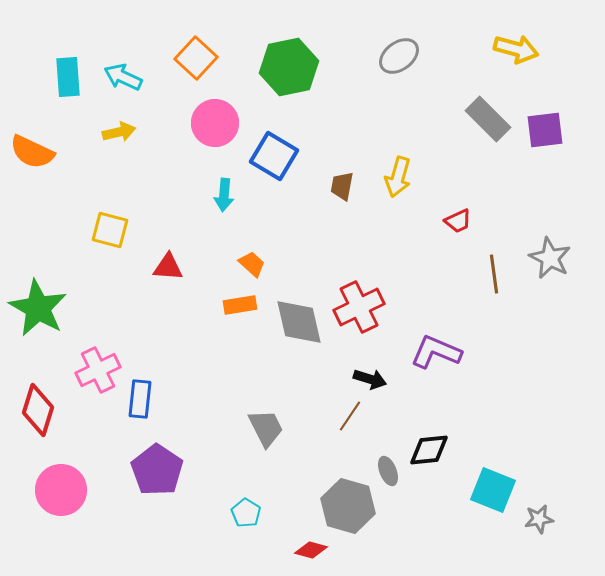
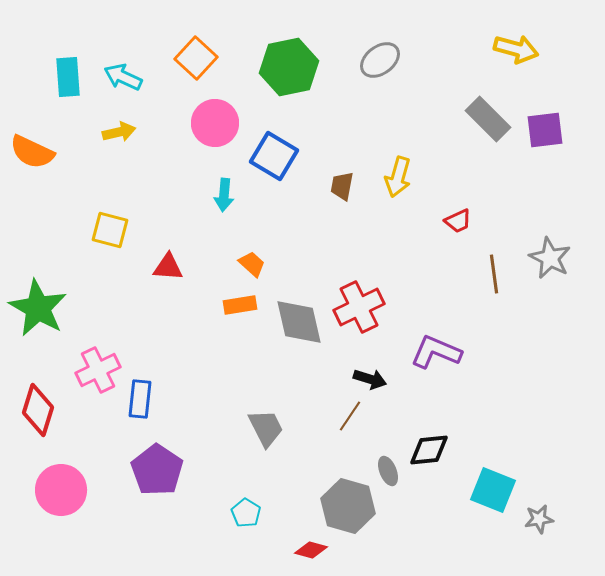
gray ellipse at (399, 56): moved 19 px left, 4 px down
